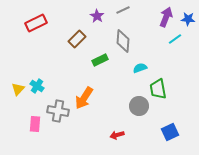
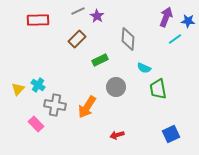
gray line: moved 45 px left, 1 px down
blue star: moved 2 px down
red rectangle: moved 2 px right, 3 px up; rotated 25 degrees clockwise
gray diamond: moved 5 px right, 2 px up
cyan semicircle: moved 4 px right; rotated 136 degrees counterclockwise
cyan cross: moved 1 px right, 1 px up
orange arrow: moved 3 px right, 9 px down
gray circle: moved 23 px left, 19 px up
gray cross: moved 3 px left, 6 px up
pink rectangle: moved 1 px right; rotated 49 degrees counterclockwise
blue square: moved 1 px right, 2 px down
